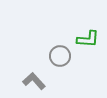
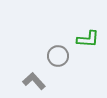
gray circle: moved 2 px left
